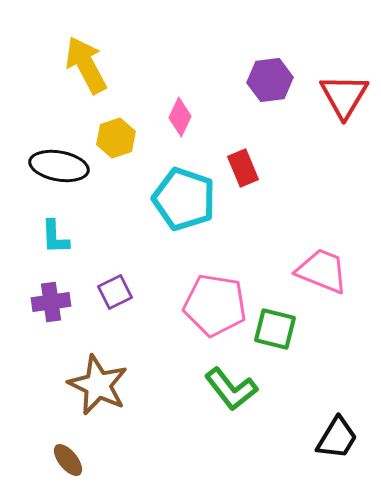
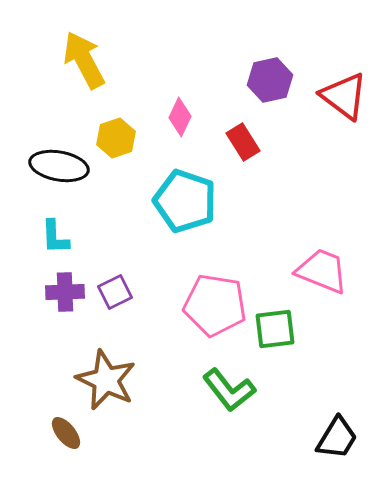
yellow arrow: moved 2 px left, 5 px up
purple hexagon: rotated 6 degrees counterclockwise
red triangle: rotated 24 degrees counterclockwise
red rectangle: moved 26 px up; rotated 9 degrees counterclockwise
cyan pentagon: moved 1 px right, 2 px down
purple cross: moved 14 px right, 10 px up; rotated 6 degrees clockwise
green square: rotated 21 degrees counterclockwise
brown star: moved 8 px right, 5 px up
green L-shape: moved 2 px left, 1 px down
brown ellipse: moved 2 px left, 27 px up
